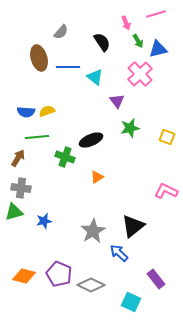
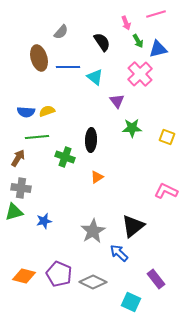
green star: moved 2 px right; rotated 12 degrees clockwise
black ellipse: rotated 65 degrees counterclockwise
gray diamond: moved 2 px right, 3 px up
